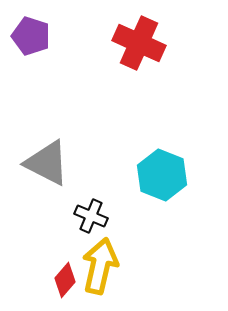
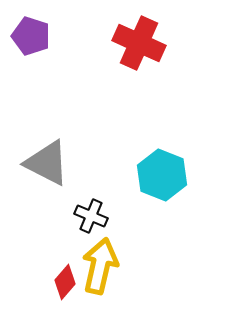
red diamond: moved 2 px down
